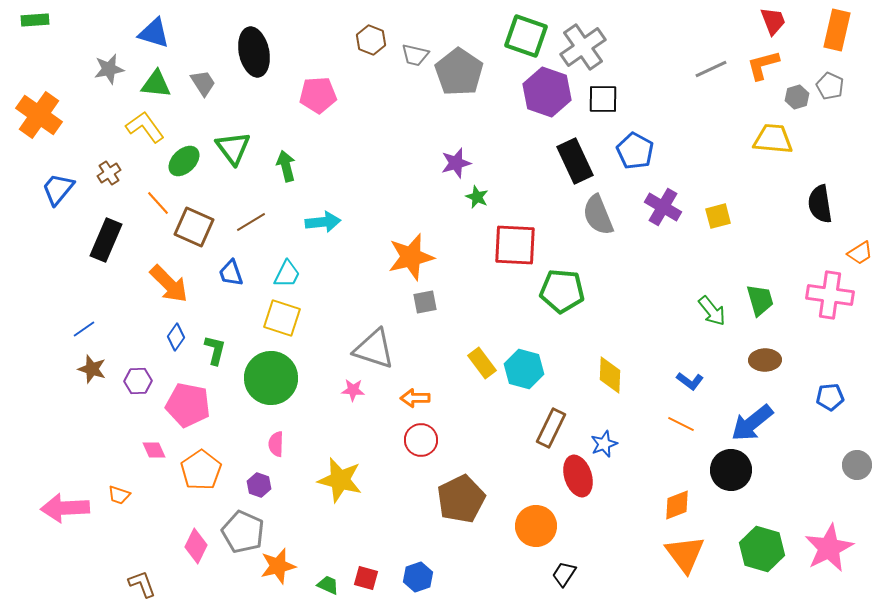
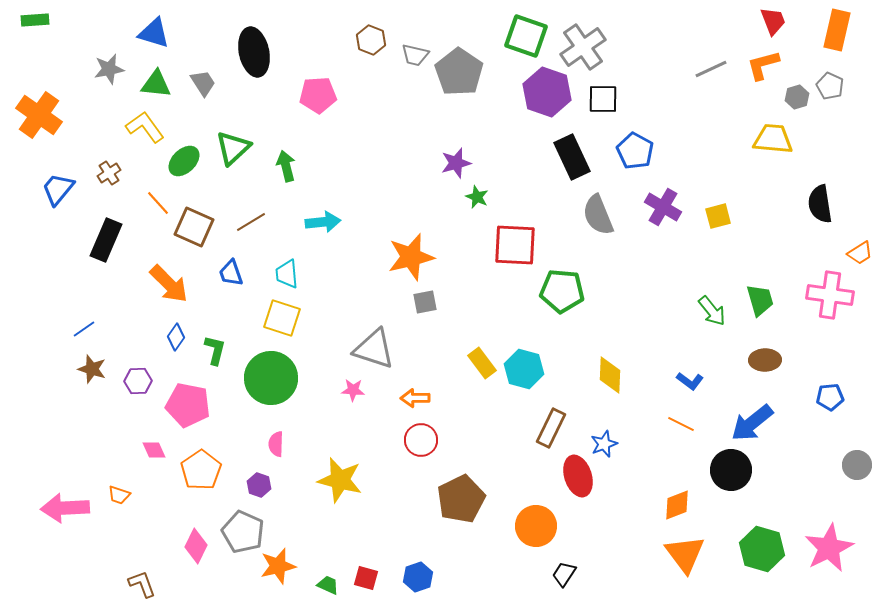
green triangle at (233, 148): rotated 24 degrees clockwise
black rectangle at (575, 161): moved 3 px left, 4 px up
cyan trapezoid at (287, 274): rotated 148 degrees clockwise
